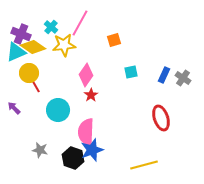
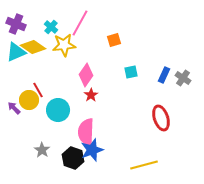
purple cross: moved 5 px left, 10 px up
yellow circle: moved 27 px down
red line: moved 3 px right, 5 px down
gray star: moved 2 px right; rotated 21 degrees clockwise
